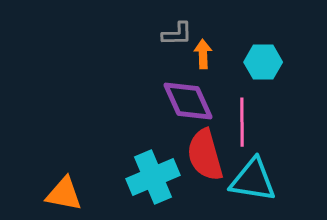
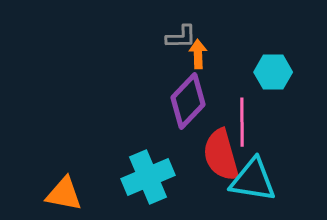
gray L-shape: moved 4 px right, 3 px down
orange arrow: moved 5 px left
cyan hexagon: moved 10 px right, 10 px down
purple diamond: rotated 68 degrees clockwise
red semicircle: moved 16 px right
cyan cross: moved 5 px left
